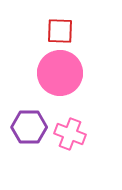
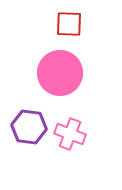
red square: moved 9 px right, 7 px up
purple hexagon: rotated 8 degrees clockwise
